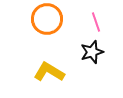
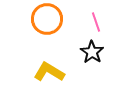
black star: rotated 20 degrees counterclockwise
